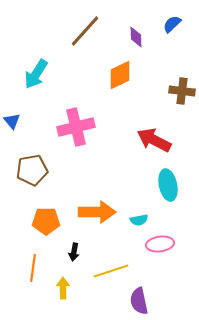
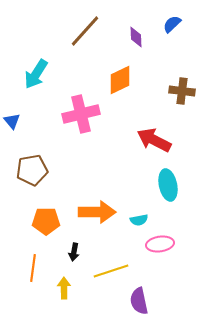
orange diamond: moved 5 px down
pink cross: moved 5 px right, 13 px up
yellow arrow: moved 1 px right
